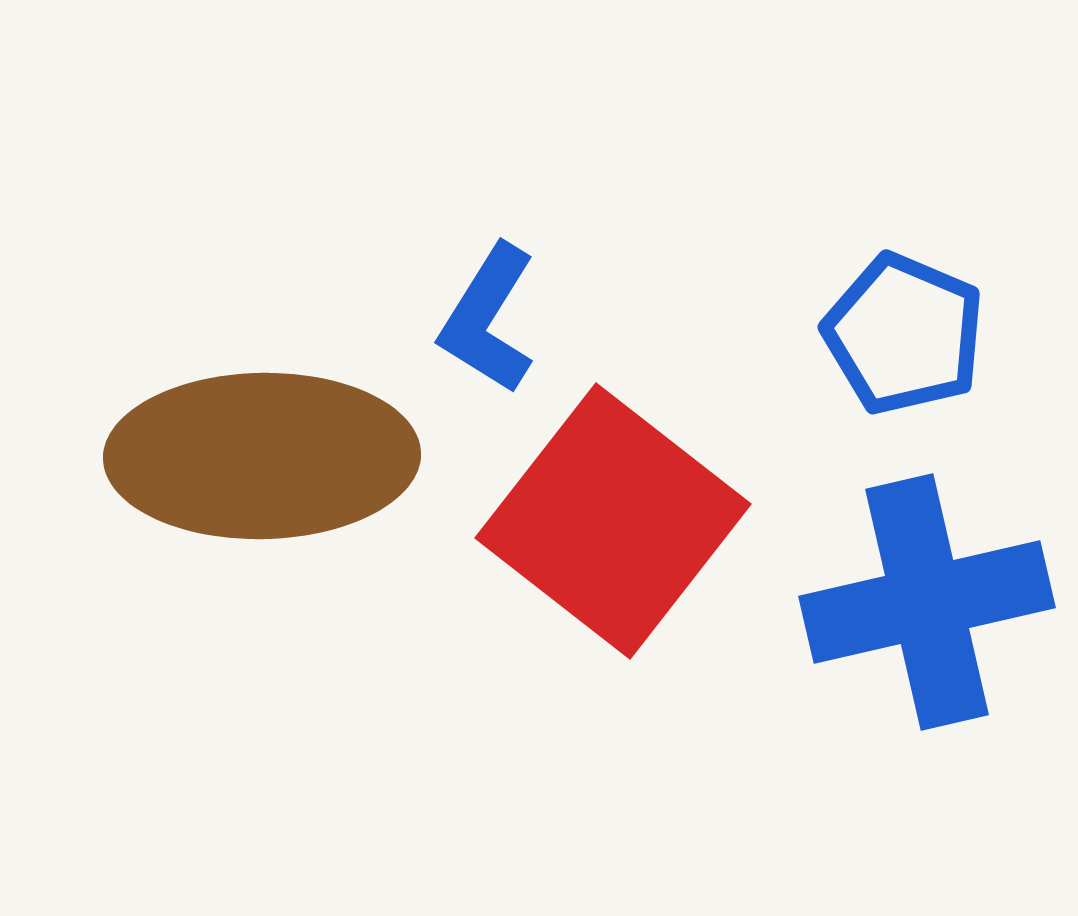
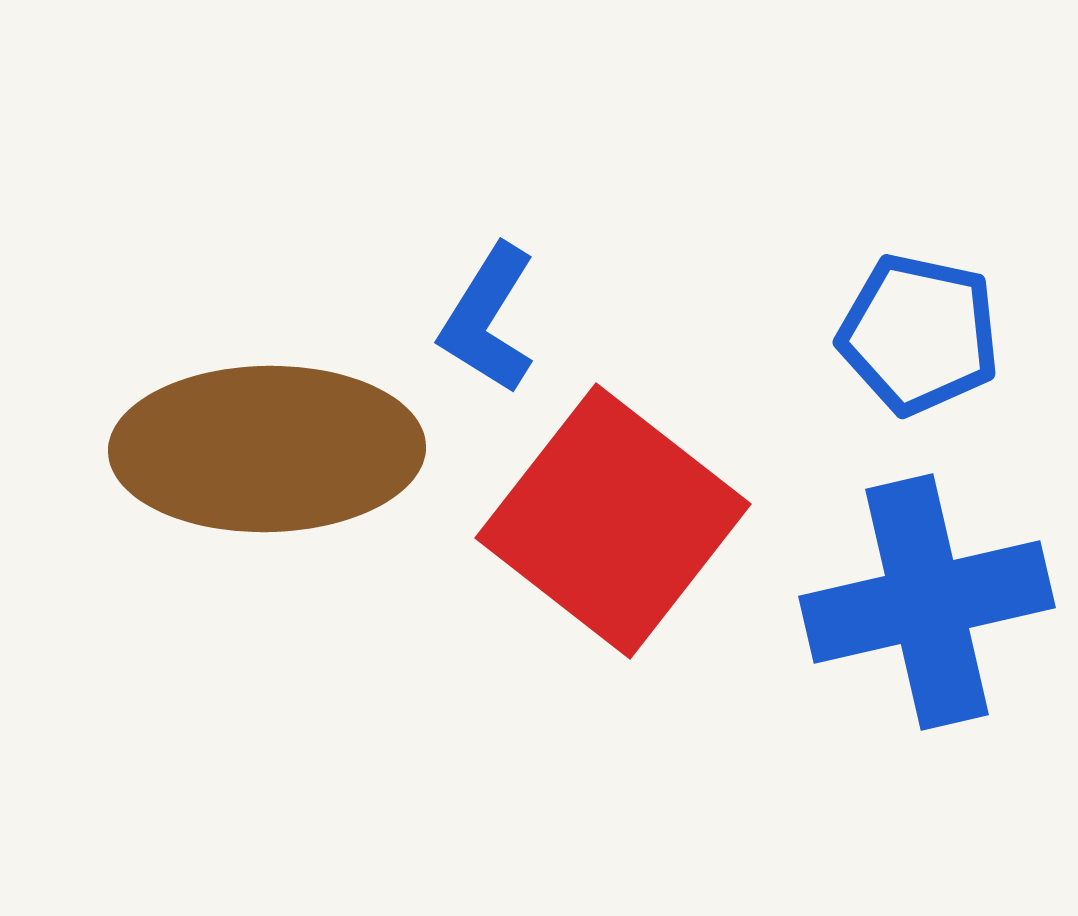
blue pentagon: moved 15 px right; rotated 11 degrees counterclockwise
brown ellipse: moved 5 px right, 7 px up
